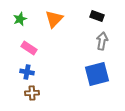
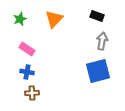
pink rectangle: moved 2 px left, 1 px down
blue square: moved 1 px right, 3 px up
